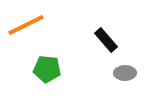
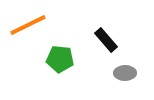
orange line: moved 2 px right
green pentagon: moved 13 px right, 10 px up
